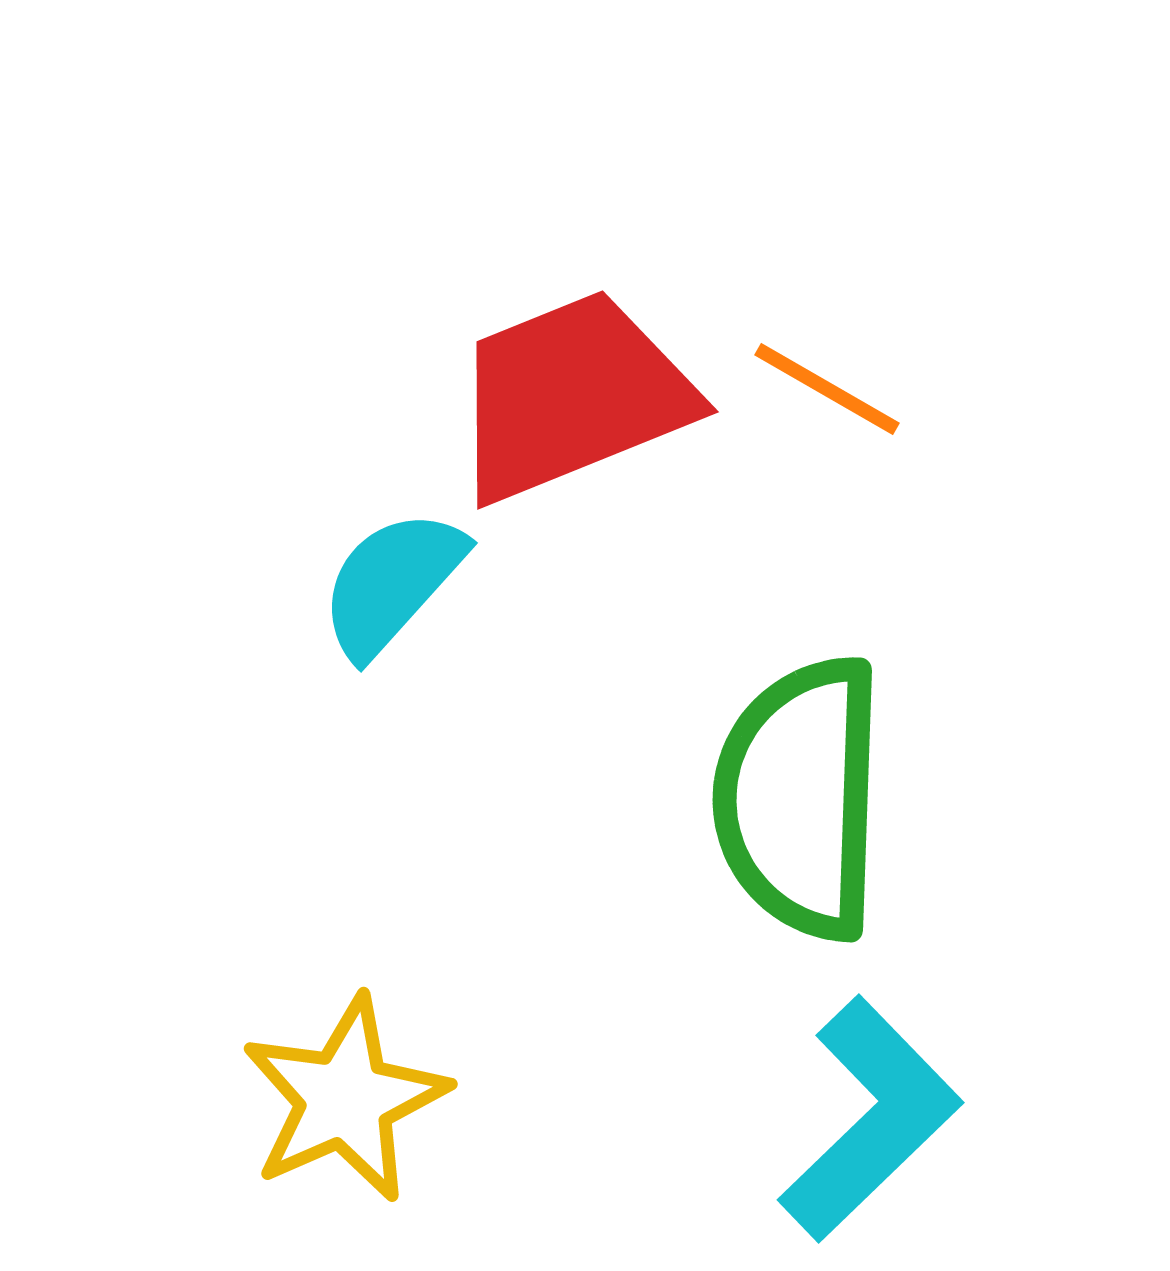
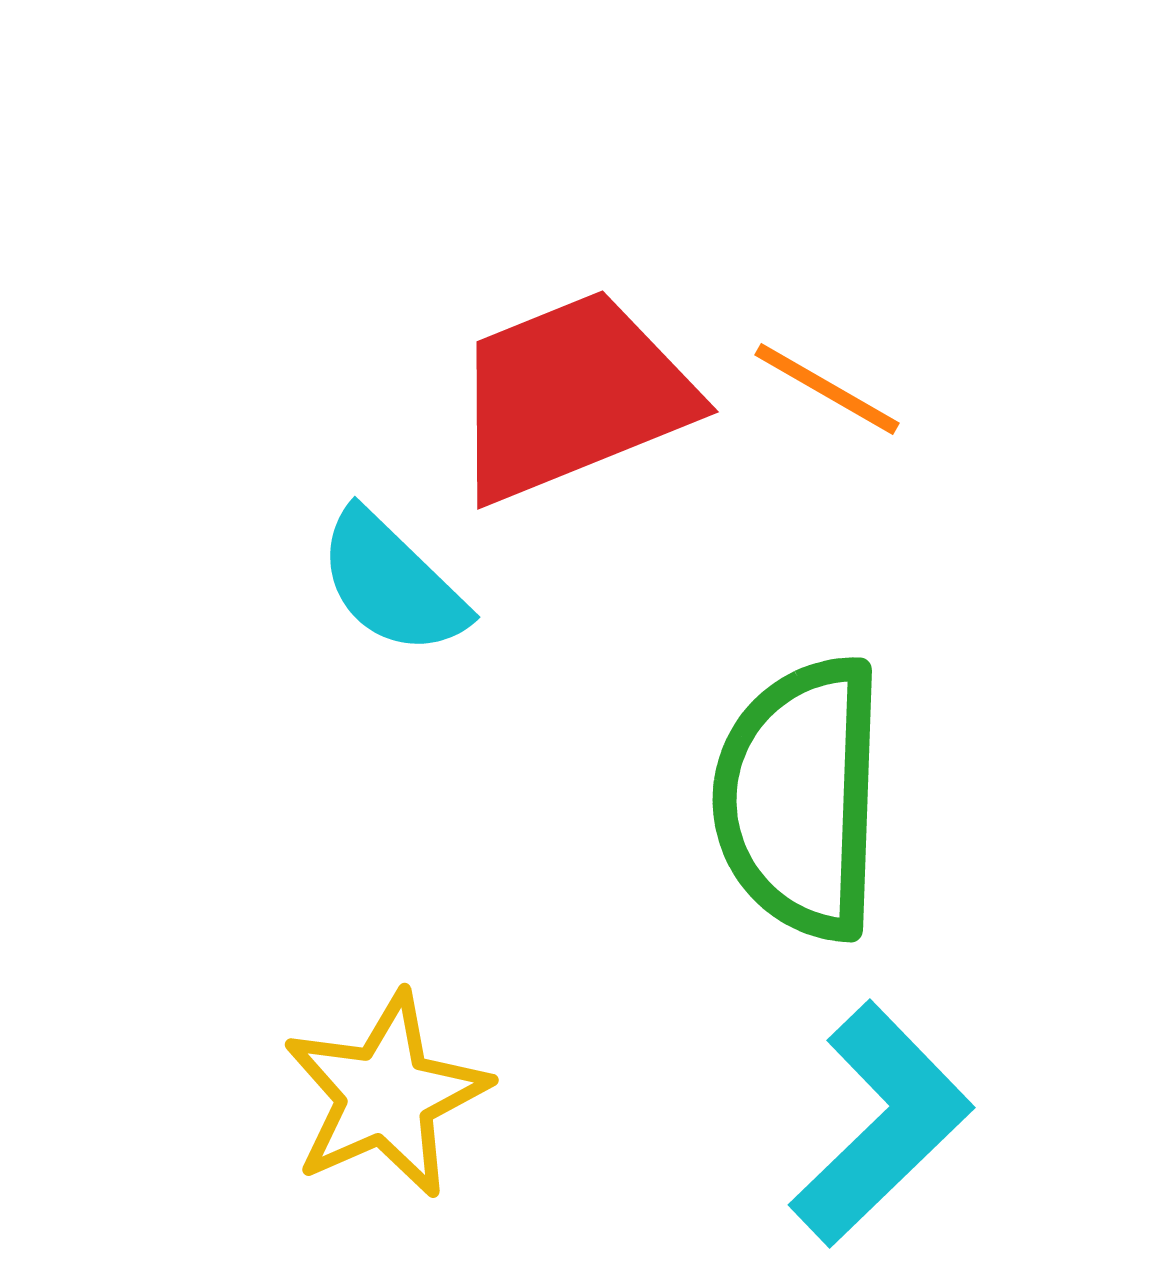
cyan semicircle: rotated 88 degrees counterclockwise
yellow star: moved 41 px right, 4 px up
cyan L-shape: moved 11 px right, 5 px down
